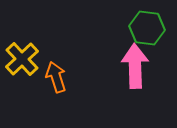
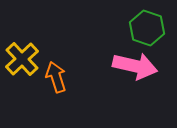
green hexagon: rotated 12 degrees clockwise
pink arrow: rotated 105 degrees clockwise
